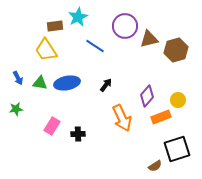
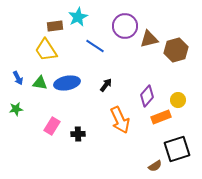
orange arrow: moved 2 px left, 2 px down
